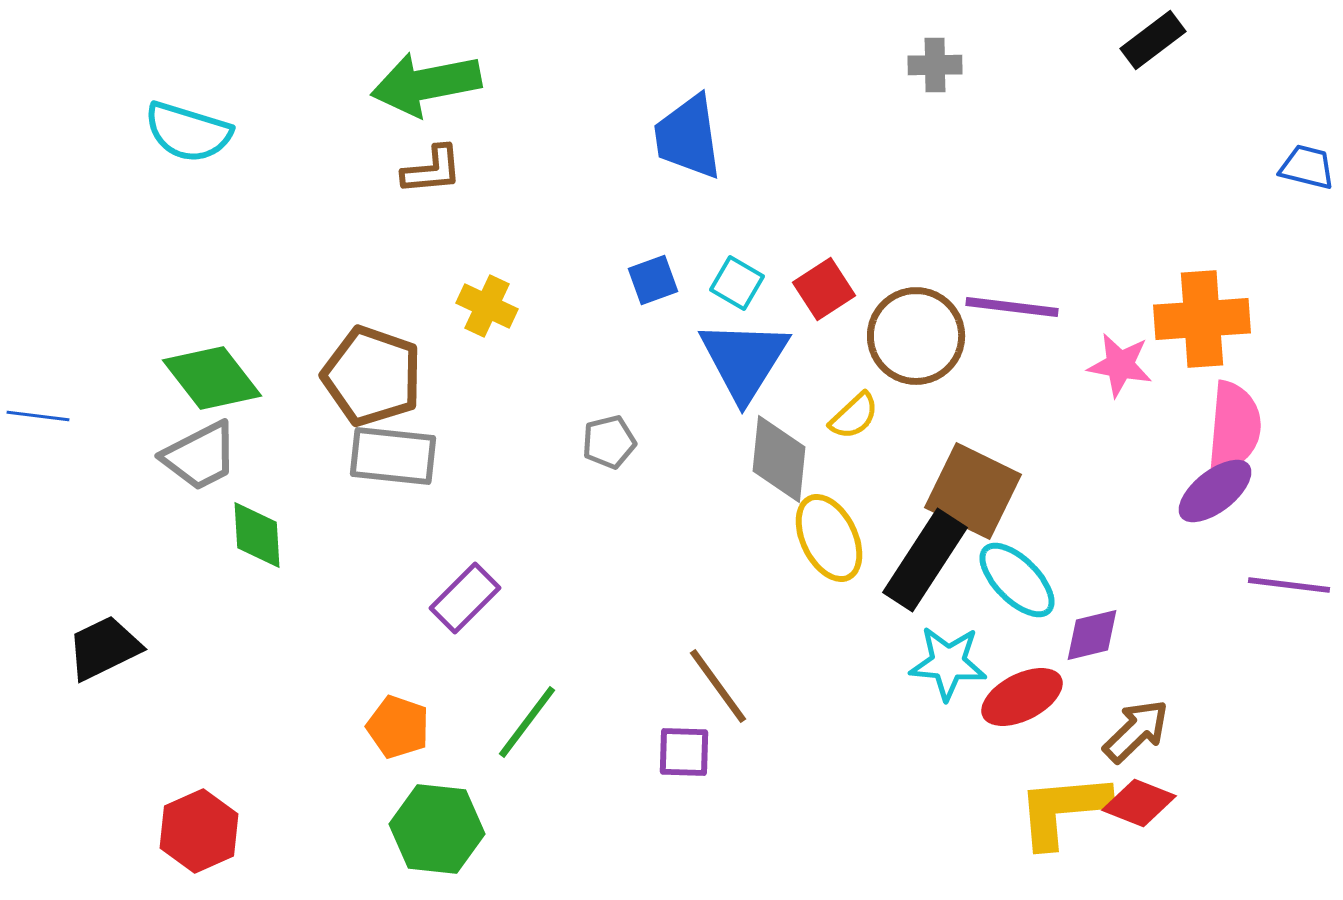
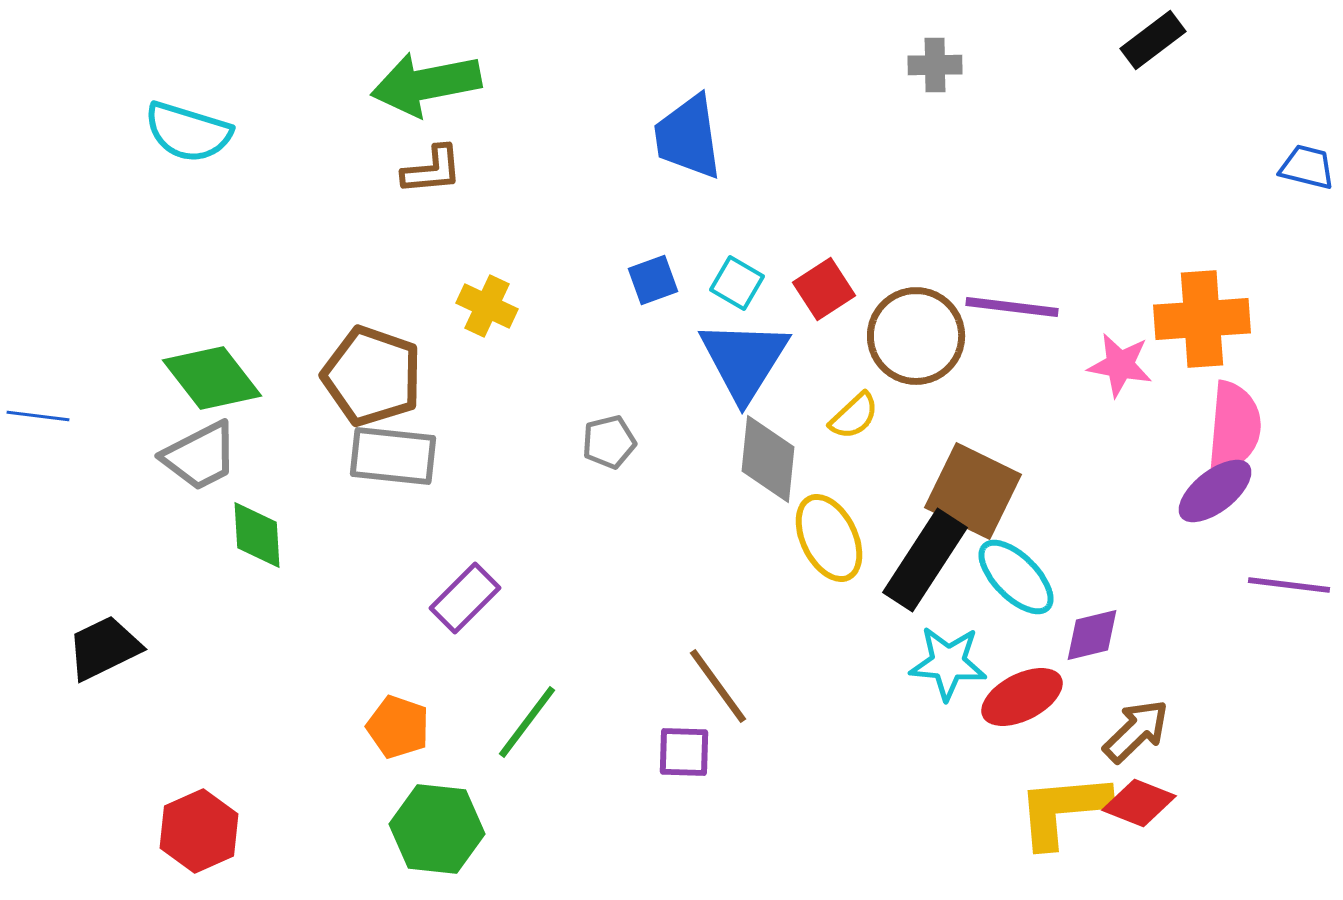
gray diamond at (779, 459): moved 11 px left
cyan ellipse at (1017, 580): moved 1 px left, 3 px up
